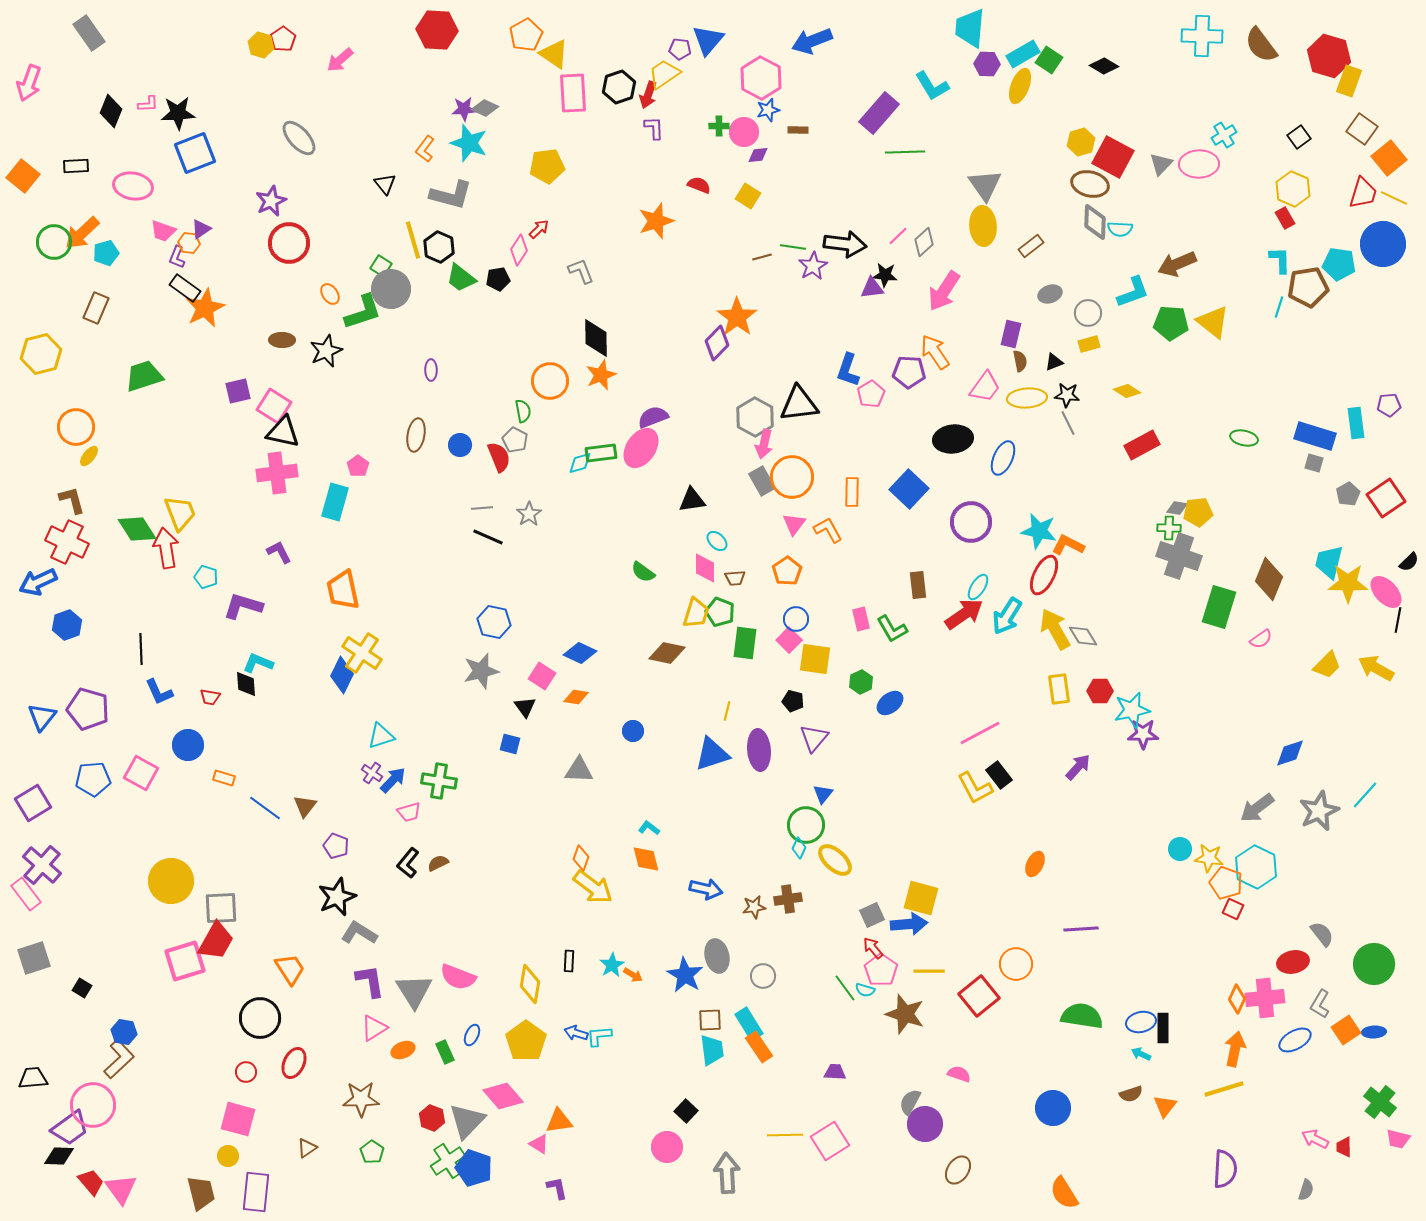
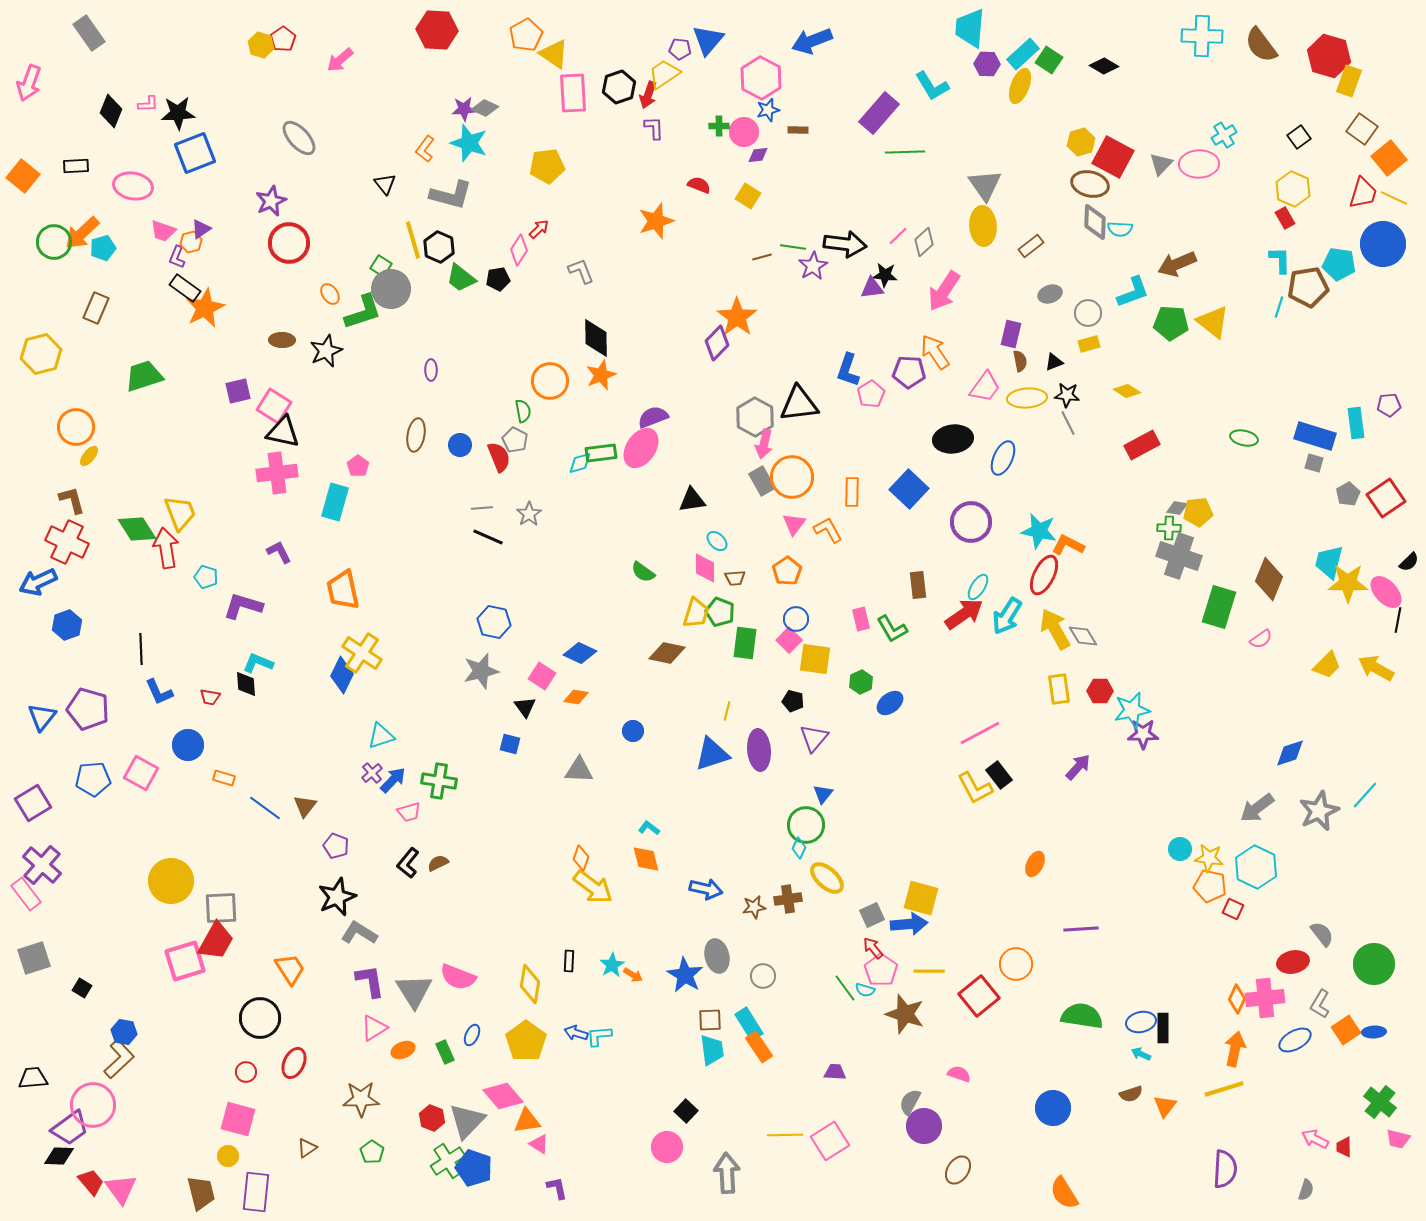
cyan rectangle at (1023, 54): rotated 12 degrees counterclockwise
orange hexagon at (189, 243): moved 2 px right, 1 px up; rotated 20 degrees counterclockwise
cyan pentagon at (106, 253): moved 3 px left, 5 px up
purple cross at (372, 773): rotated 15 degrees clockwise
yellow ellipse at (835, 860): moved 8 px left, 18 px down
orange pentagon at (1226, 883): moved 16 px left, 3 px down; rotated 8 degrees counterclockwise
orange triangle at (559, 1121): moved 32 px left
purple circle at (925, 1124): moved 1 px left, 2 px down
